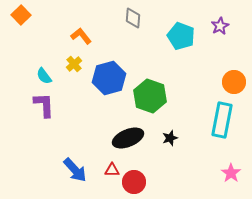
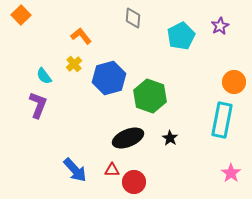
cyan pentagon: rotated 24 degrees clockwise
purple L-shape: moved 6 px left; rotated 24 degrees clockwise
black star: rotated 21 degrees counterclockwise
